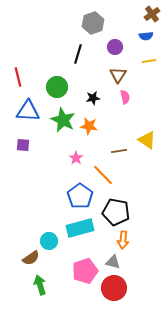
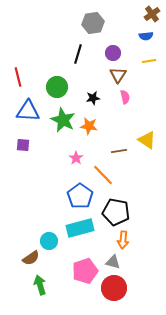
gray hexagon: rotated 10 degrees clockwise
purple circle: moved 2 px left, 6 px down
